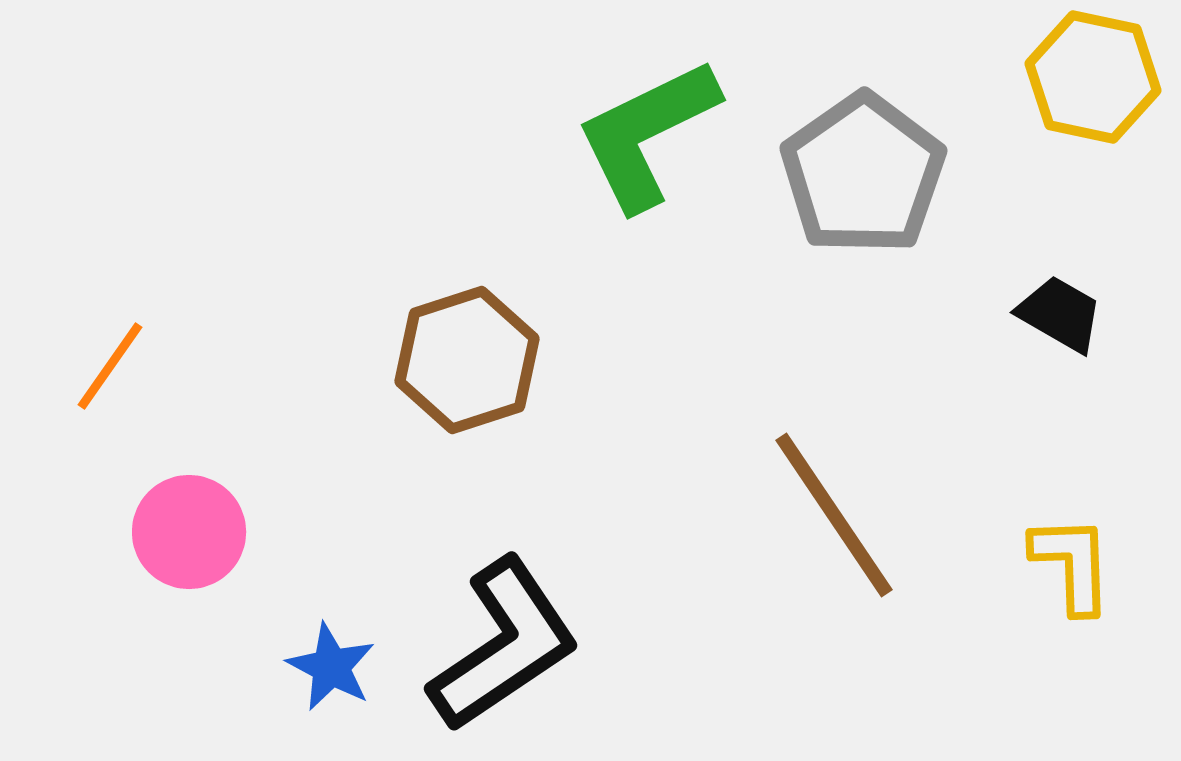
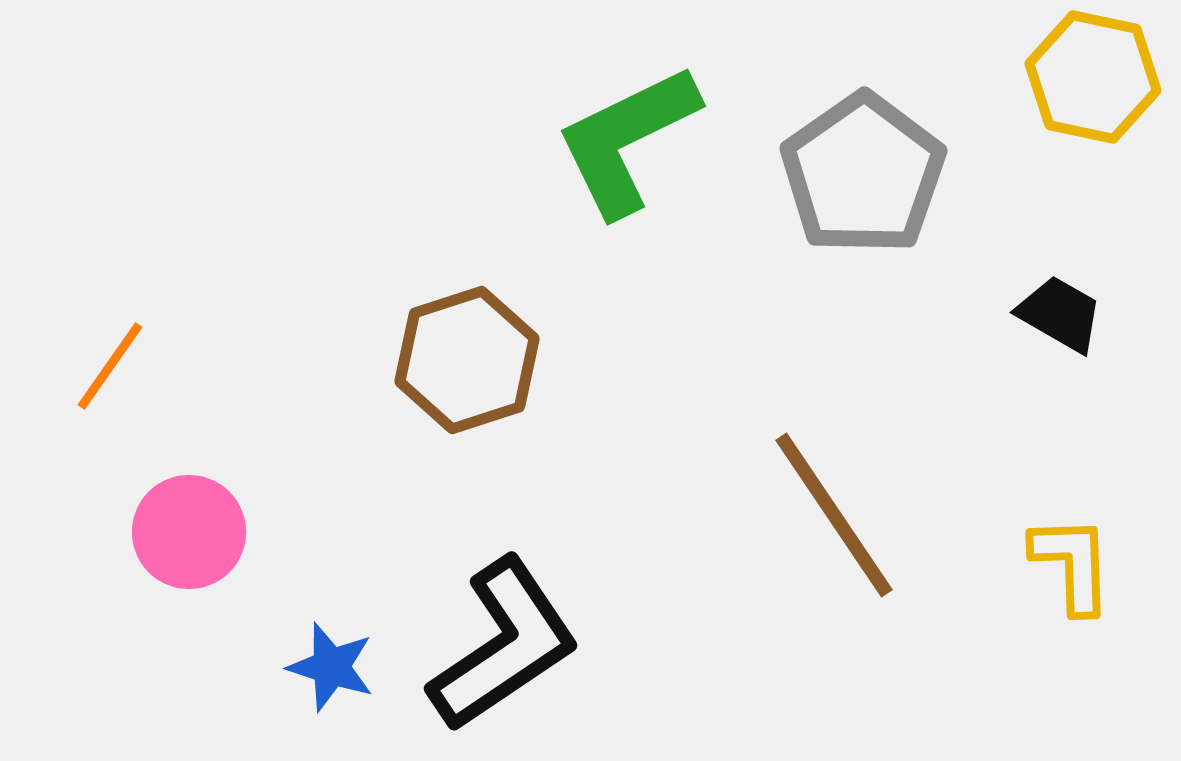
green L-shape: moved 20 px left, 6 px down
blue star: rotated 10 degrees counterclockwise
